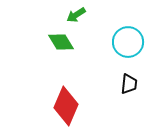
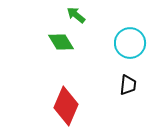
green arrow: rotated 72 degrees clockwise
cyan circle: moved 2 px right, 1 px down
black trapezoid: moved 1 px left, 1 px down
